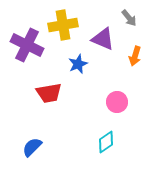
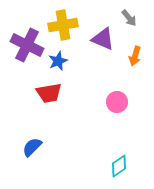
blue star: moved 20 px left, 3 px up
cyan diamond: moved 13 px right, 24 px down
